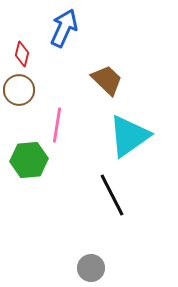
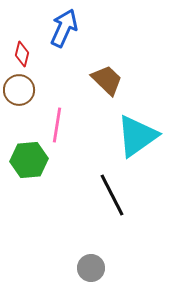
cyan triangle: moved 8 px right
